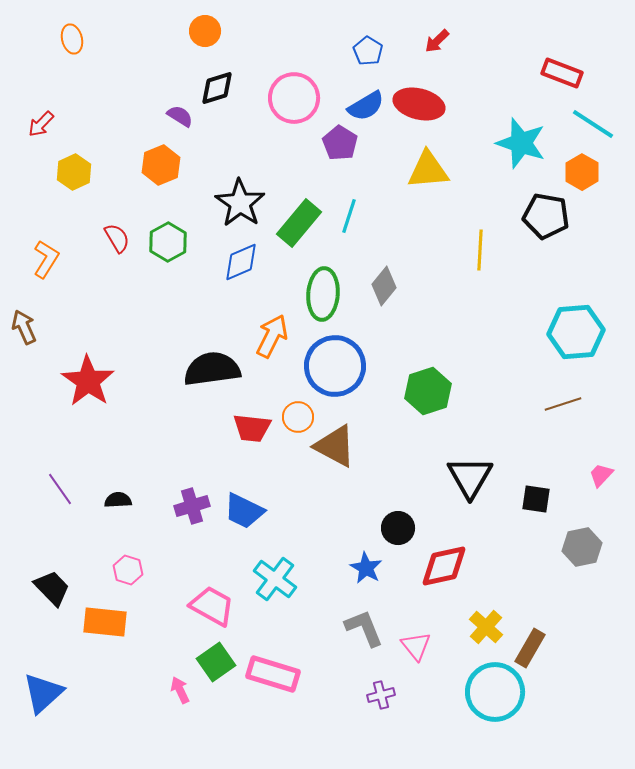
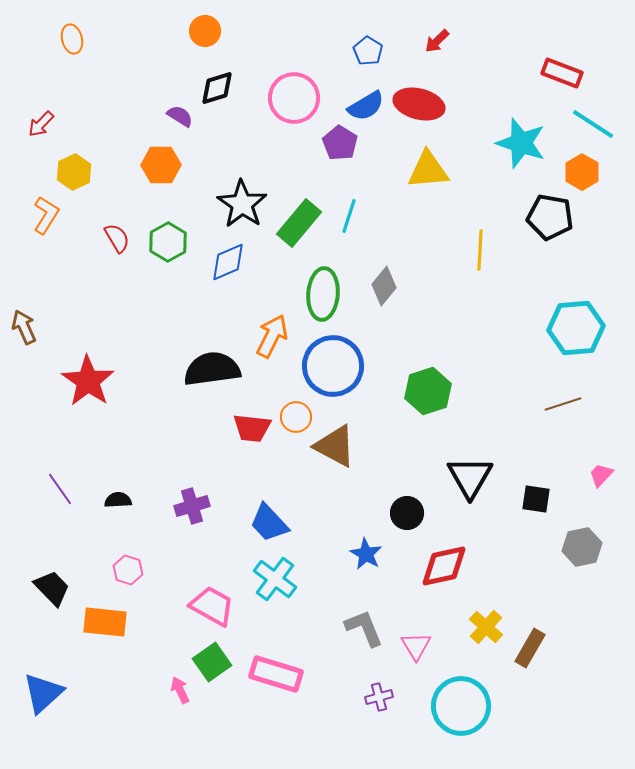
orange hexagon at (161, 165): rotated 21 degrees clockwise
black star at (240, 203): moved 2 px right, 1 px down
black pentagon at (546, 216): moved 4 px right, 1 px down
orange L-shape at (46, 259): moved 44 px up
blue diamond at (241, 262): moved 13 px left
cyan hexagon at (576, 332): moved 4 px up
blue circle at (335, 366): moved 2 px left
orange circle at (298, 417): moved 2 px left
blue trapezoid at (244, 511): moved 25 px right, 12 px down; rotated 21 degrees clockwise
black circle at (398, 528): moved 9 px right, 15 px up
blue star at (366, 568): moved 14 px up
pink triangle at (416, 646): rotated 8 degrees clockwise
green square at (216, 662): moved 4 px left
pink rectangle at (273, 674): moved 3 px right
cyan circle at (495, 692): moved 34 px left, 14 px down
purple cross at (381, 695): moved 2 px left, 2 px down
